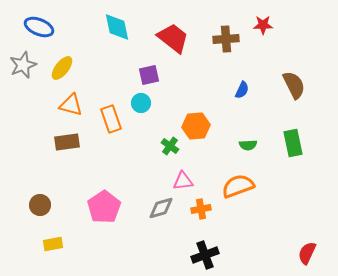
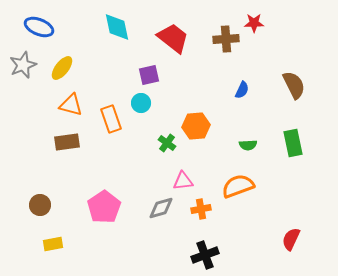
red star: moved 9 px left, 2 px up
green cross: moved 3 px left, 3 px up
red semicircle: moved 16 px left, 14 px up
